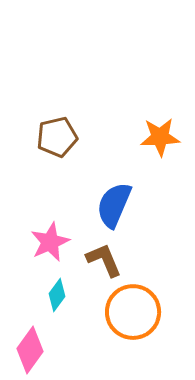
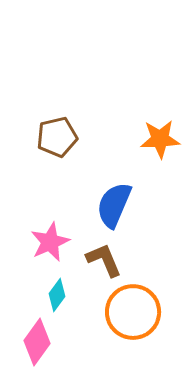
orange star: moved 2 px down
pink diamond: moved 7 px right, 8 px up
